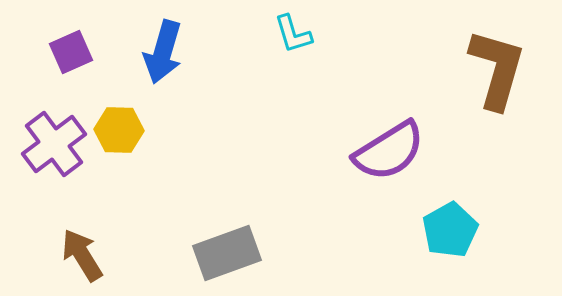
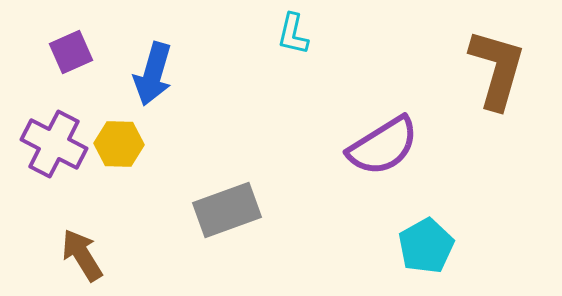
cyan L-shape: rotated 30 degrees clockwise
blue arrow: moved 10 px left, 22 px down
yellow hexagon: moved 14 px down
purple cross: rotated 26 degrees counterclockwise
purple semicircle: moved 6 px left, 5 px up
cyan pentagon: moved 24 px left, 16 px down
gray rectangle: moved 43 px up
